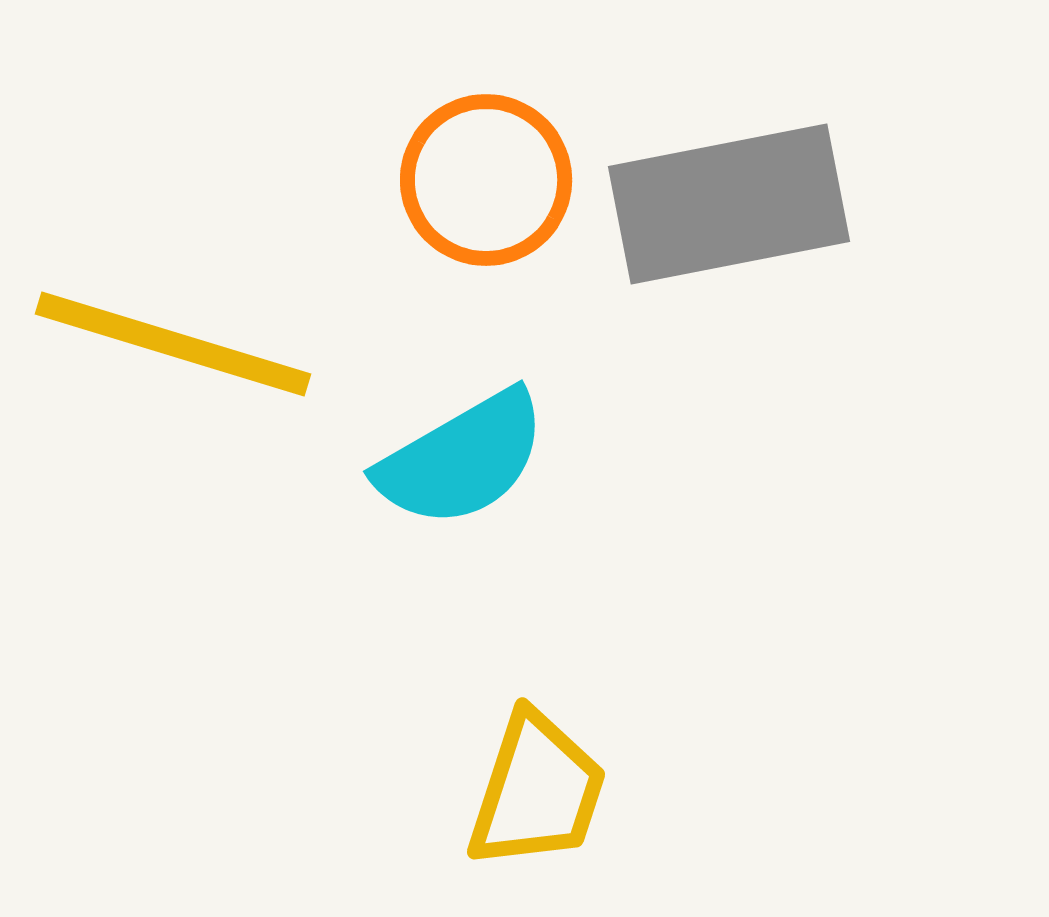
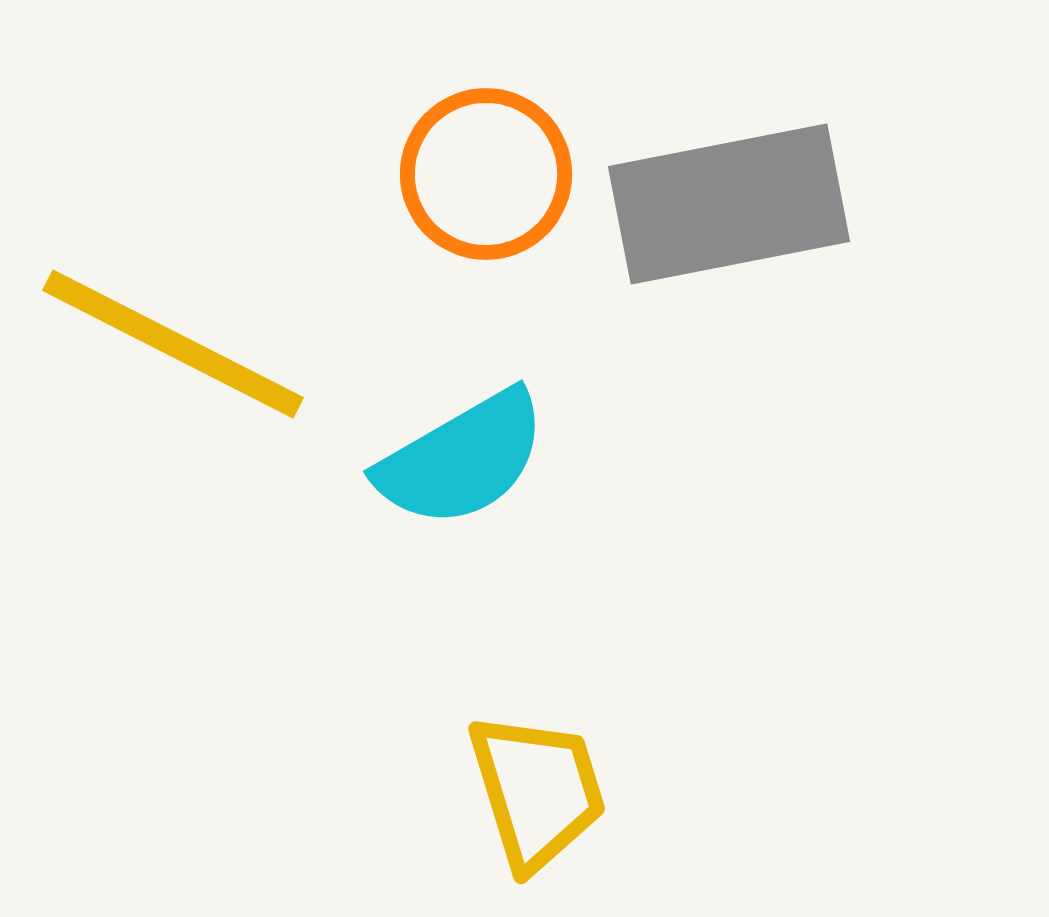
orange circle: moved 6 px up
yellow line: rotated 10 degrees clockwise
yellow trapezoid: rotated 35 degrees counterclockwise
